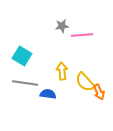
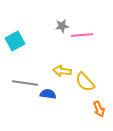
cyan square: moved 7 px left, 15 px up; rotated 30 degrees clockwise
yellow arrow: rotated 78 degrees counterclockwise
orange arrow: moved 17 px down
